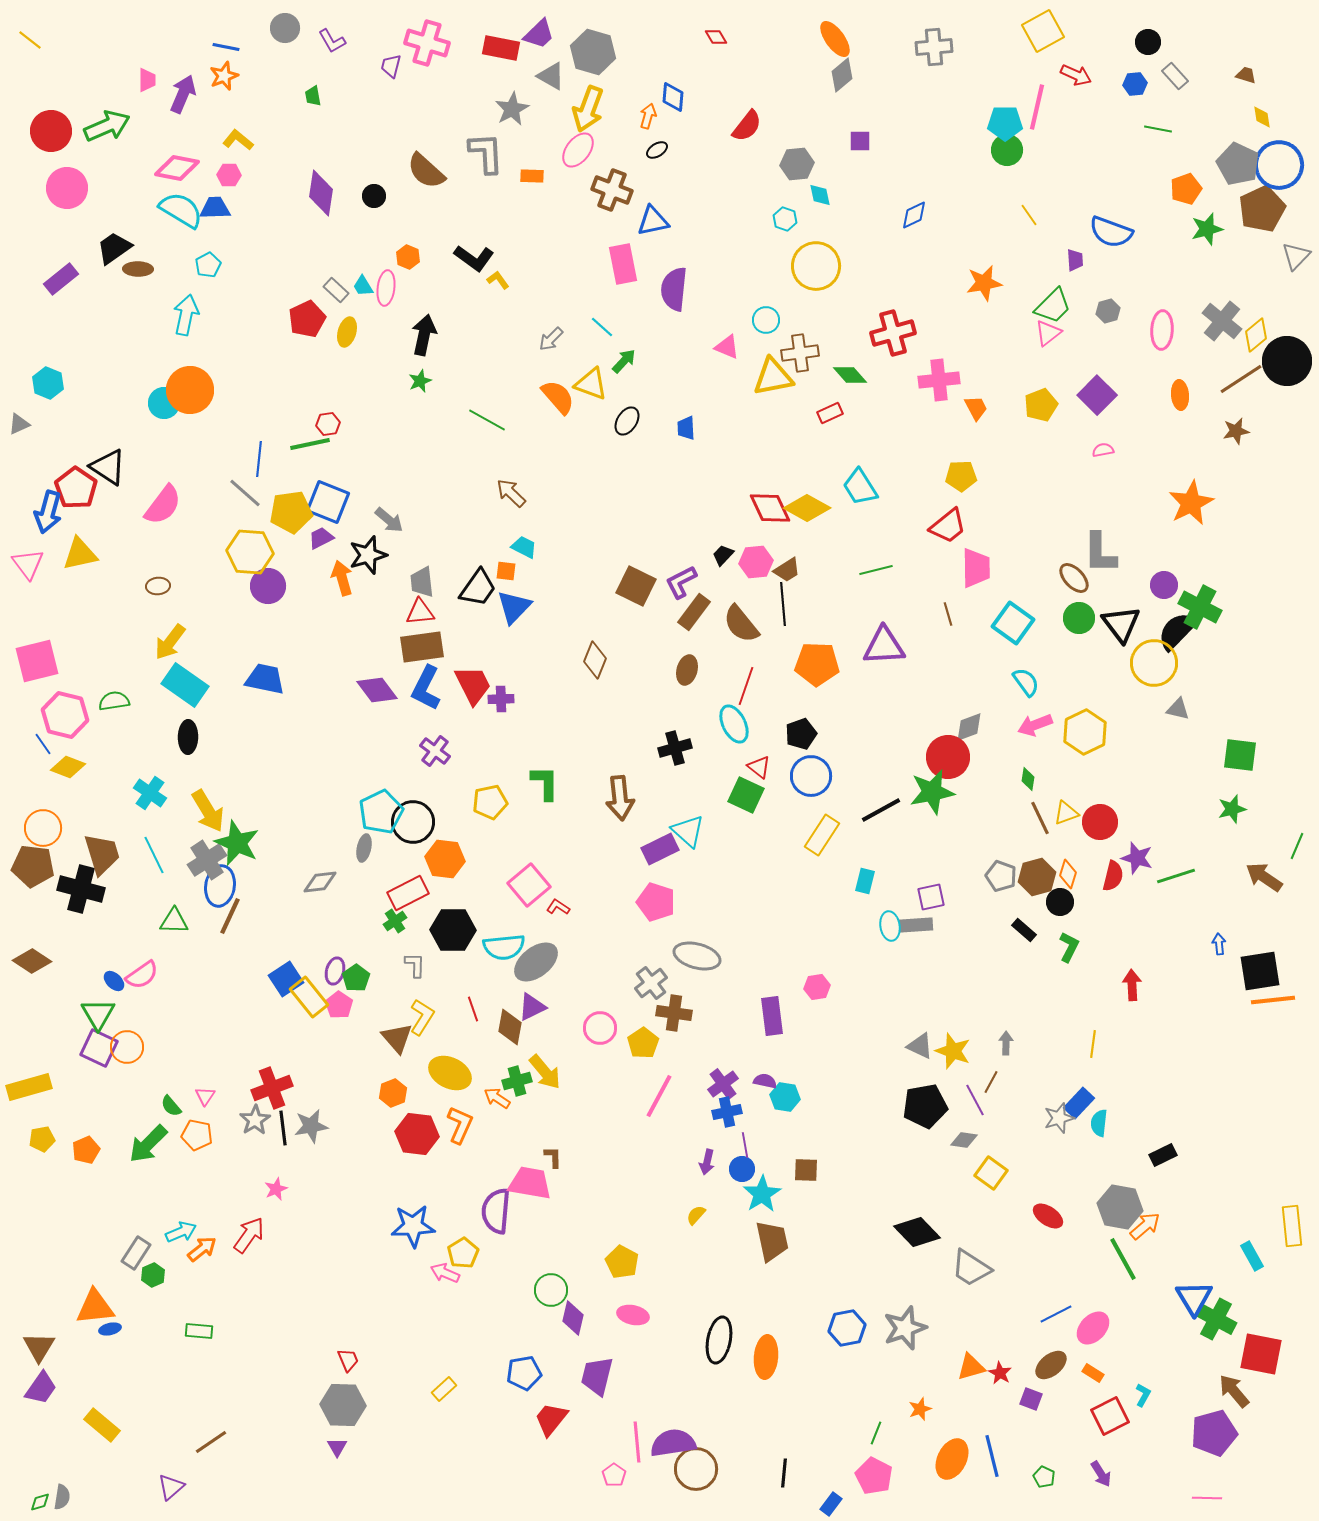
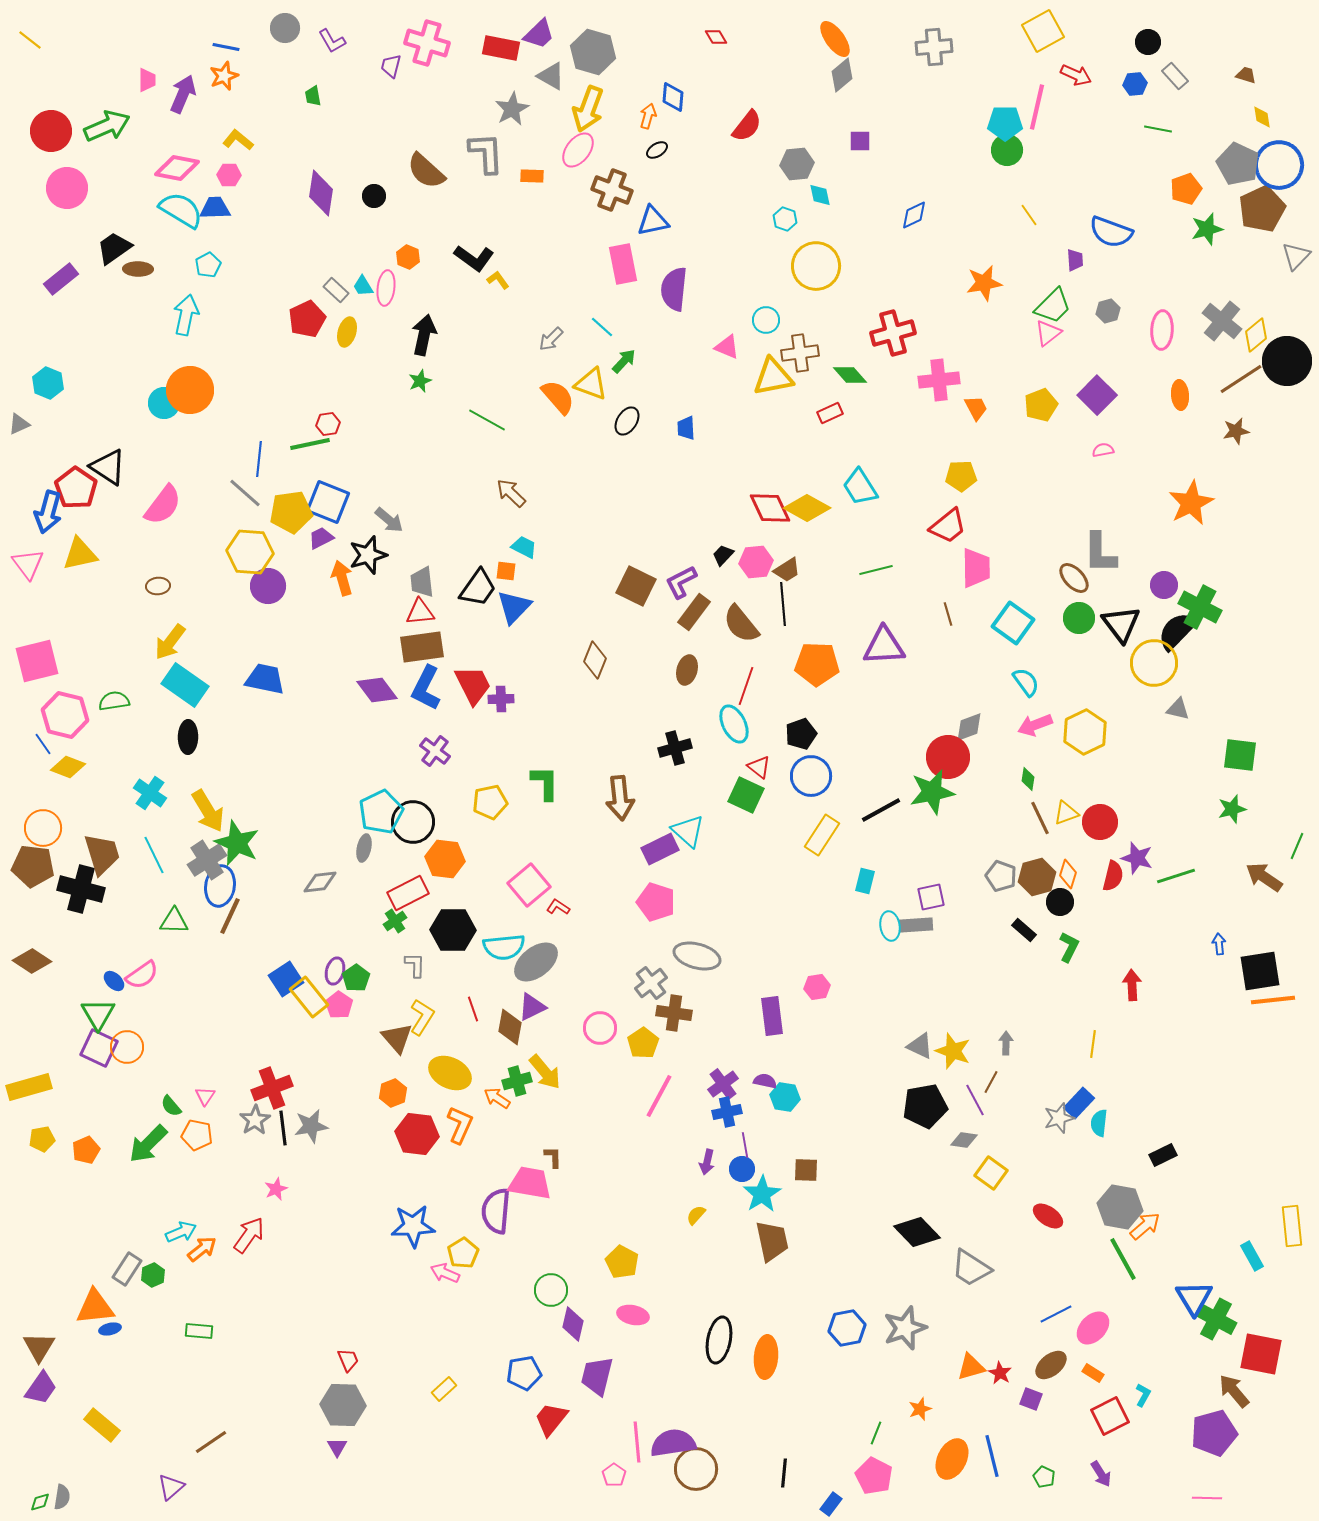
gray rectangle at (136, 1253): moved 9 px left, 16 px down
purple diamond at (573, 1318): moved 6 px down
